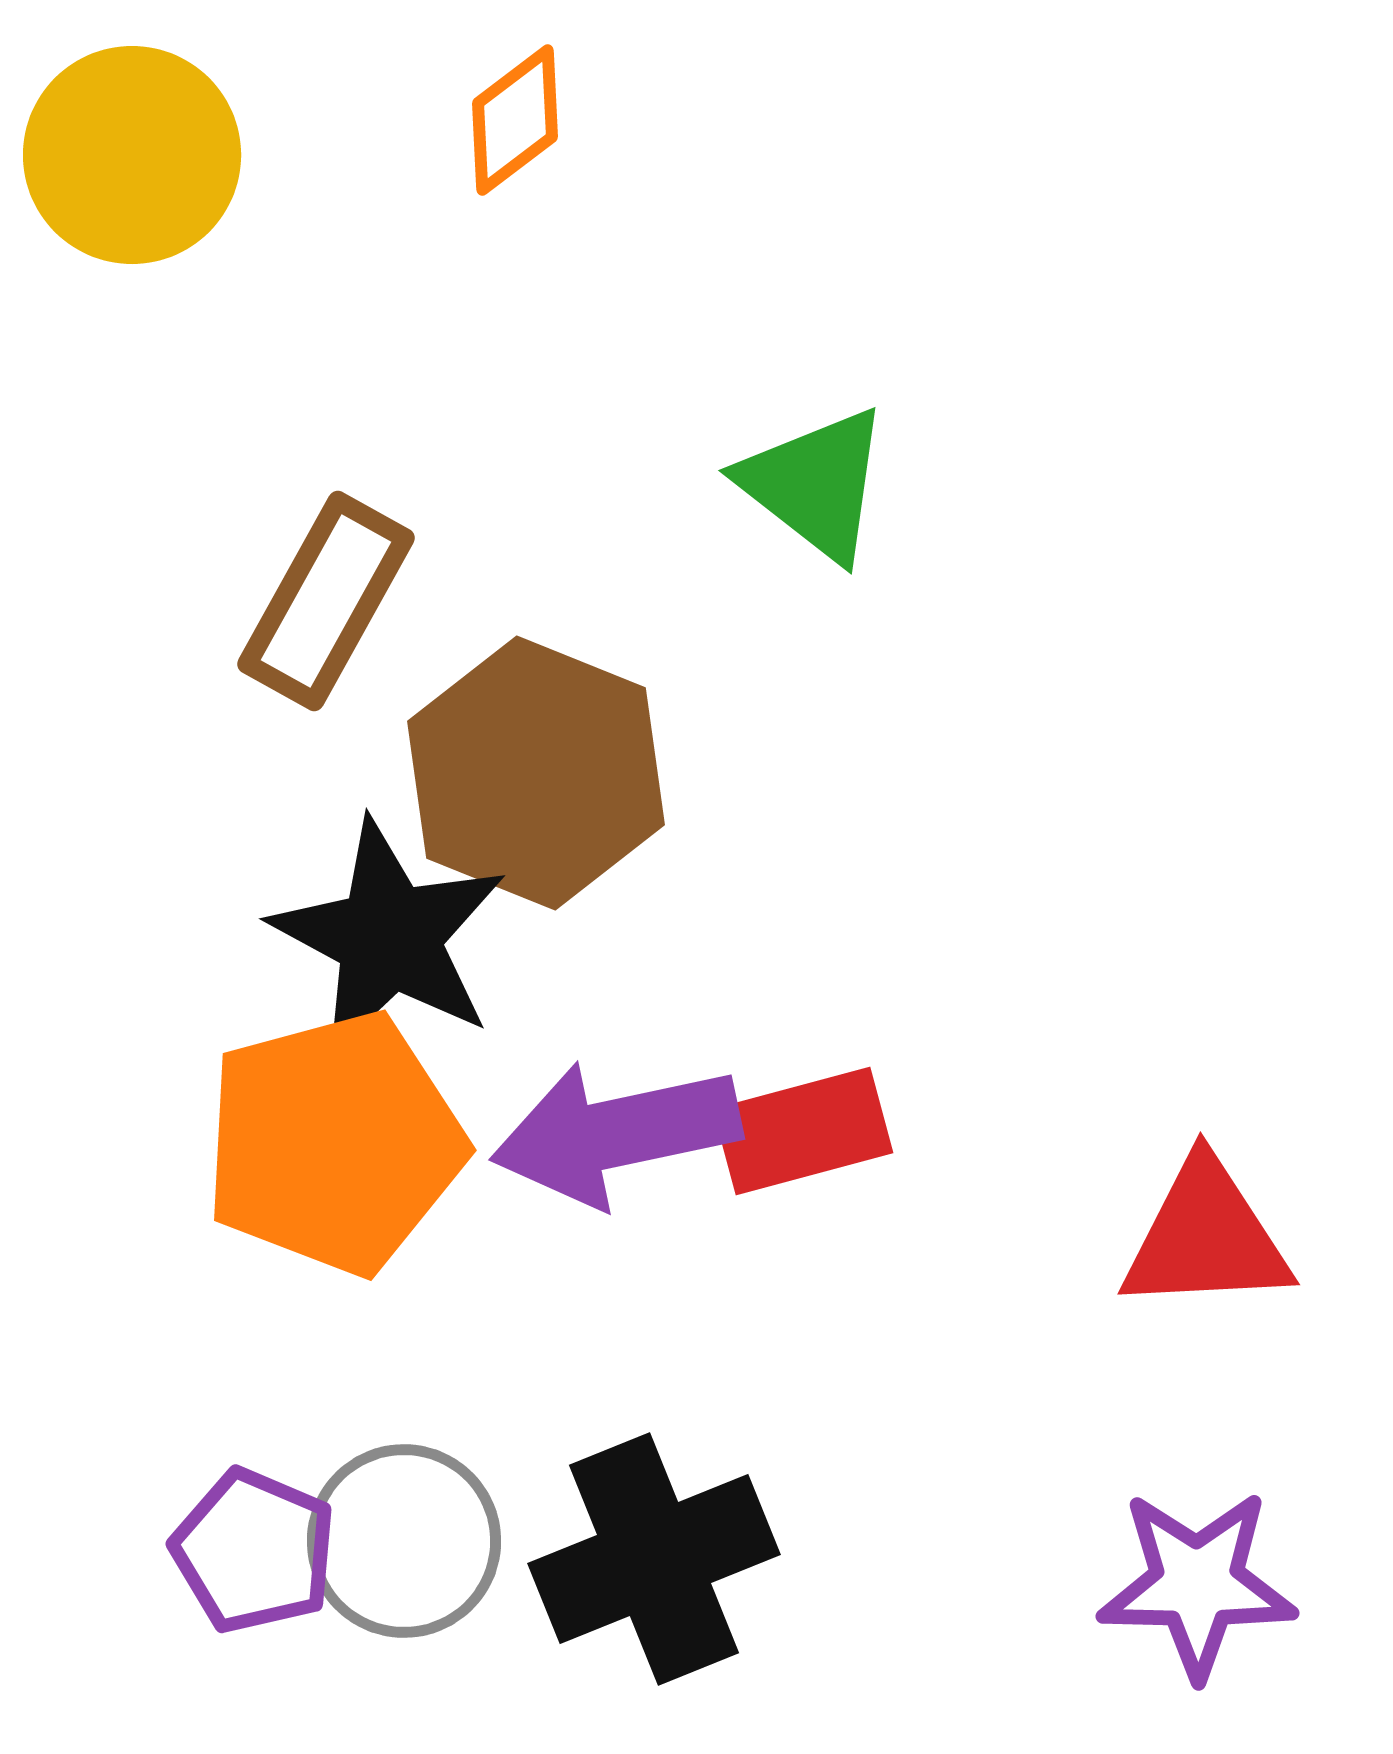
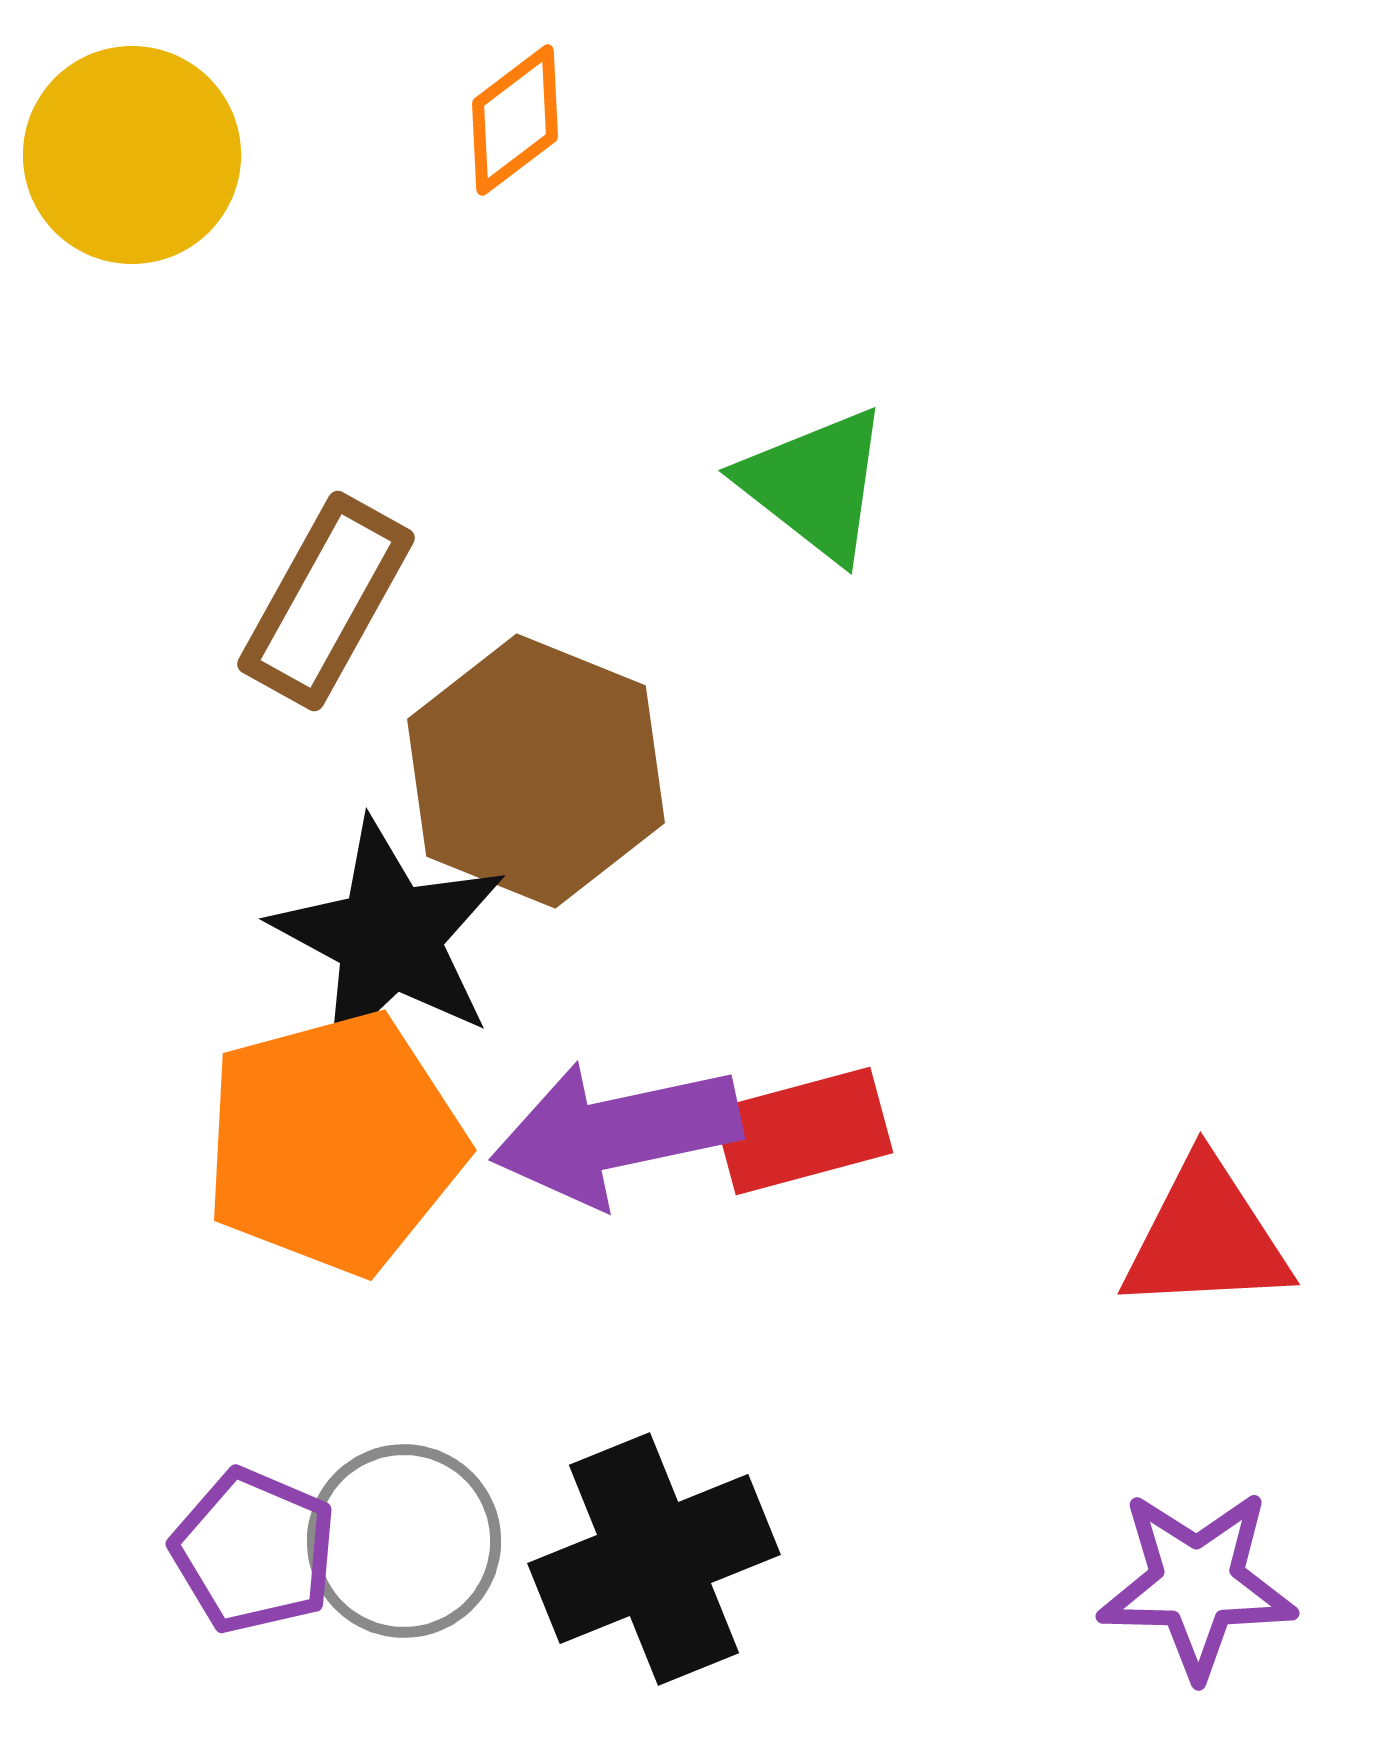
brown hexagon: moved 2 px up
